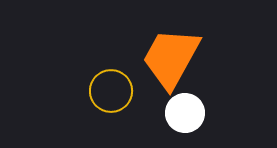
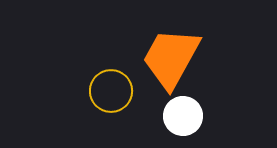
white circle: moved 2 px left, 3 px down
